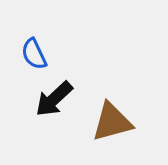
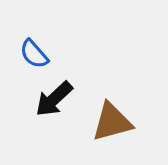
blue semicircle: rotated 16 degrees counterclockwise
